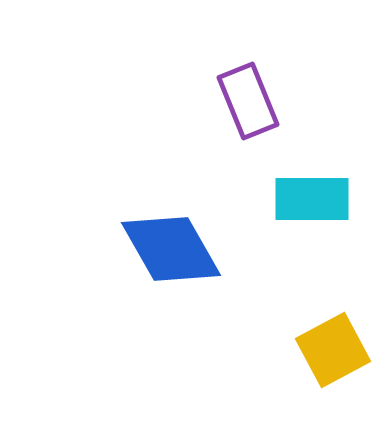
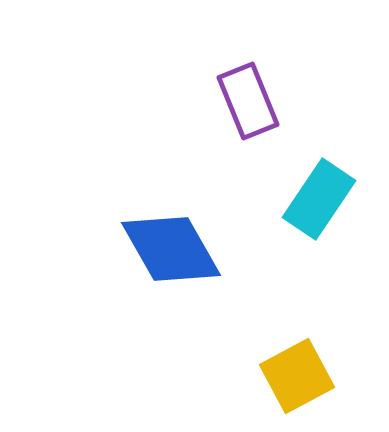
cyan rectangle: moved 7 px right; rotated 56 degrees counterclockwise
yellow square: moved 36 px left, 26 px down
